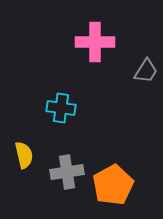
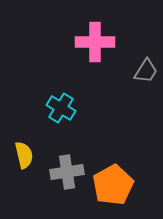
cyan cross: rotated 24 degrees clockwise
